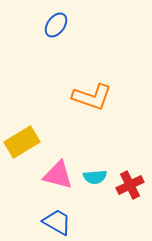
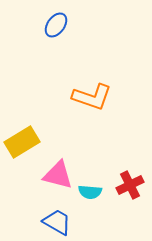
cyan semicircle: moved 5 px left, 15 px down; rotated 10 degrees clockwise
